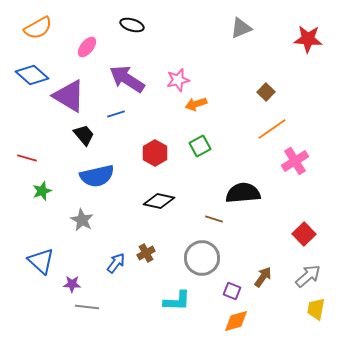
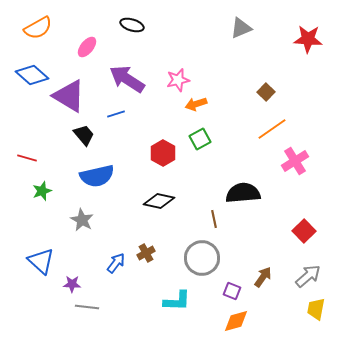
green square: moved 7 px up
red hexagon: moved 8 px right
brown line: rotated 60 degrees clockwise
red square: moved 3 px up
